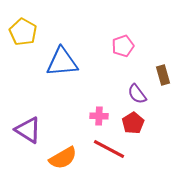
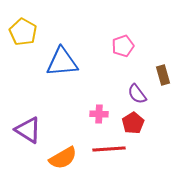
pink cross: moved 2 px up
red line: rotated 32 degrees counterclockwise
